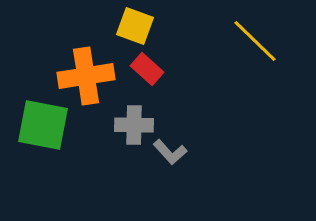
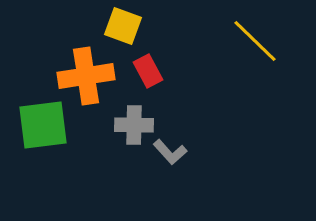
yellow square: moved 12 px left
red rectangle: moved 1 px right, 2 px down; rotated 20 degrees clockwise
green square: rotated 18 degrees counterclockwise
